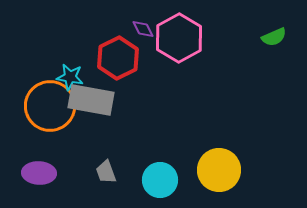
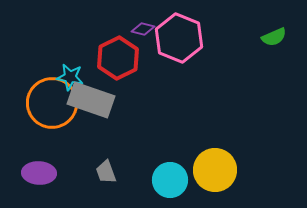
purple diamond: rotated 50 degrees counterclockwise
pink hexagon: rotated 9 degrees counterclockwise
gray rectangle: rotated 9 degrees clockwise
orange circle: moved 2 px right, 3 px up
yellow circle: moved 4 px left
cyan circle: moved 10 px right
